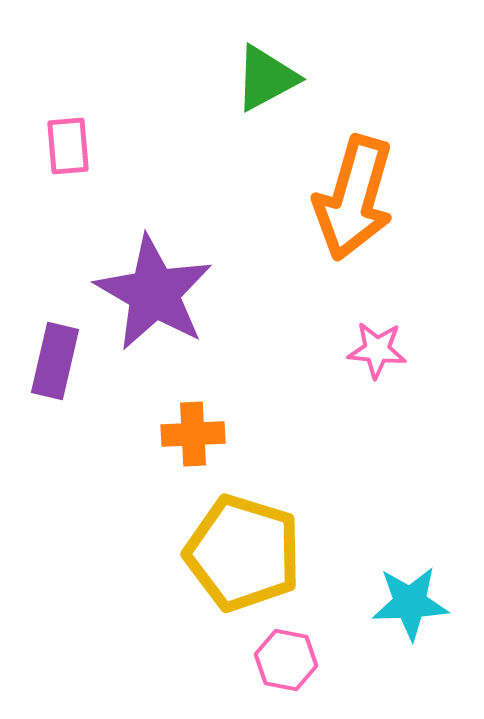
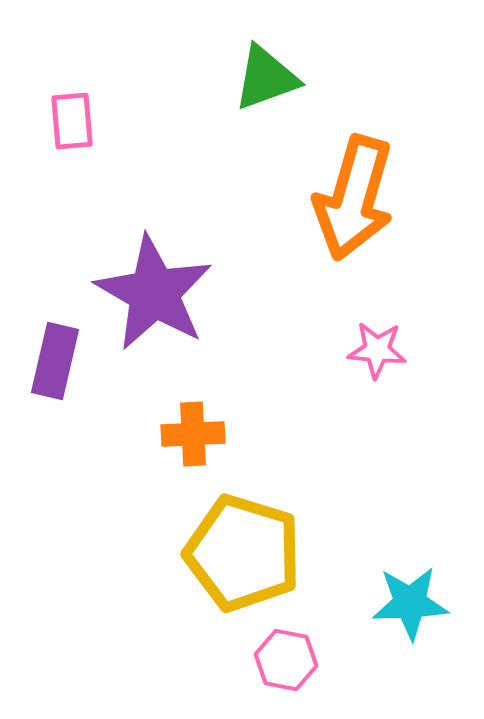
green triangle: rotated 8 degrees clockwise
pink rectangle: moved 4 px right, 25 px up
